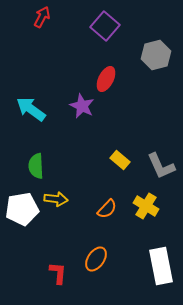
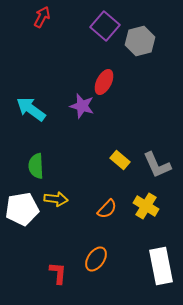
gray hexagon: moved 16 px left, 14 px up
red ellipse: moved 2 px left, 3 px down
purple star: rotated 10 degrees counterclockwise
gray L-shape: moved 4 px left, 1 px up
